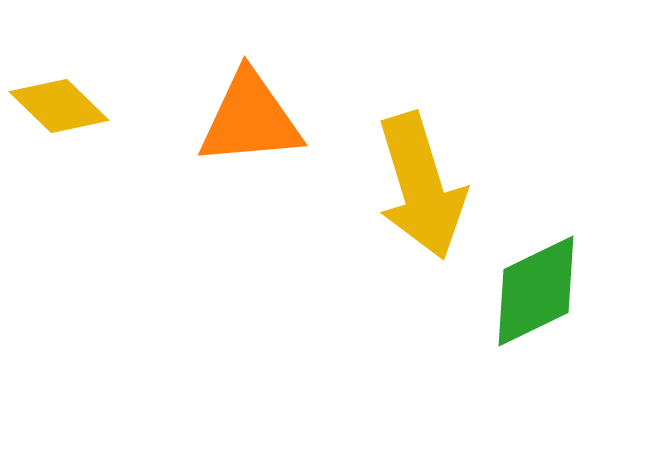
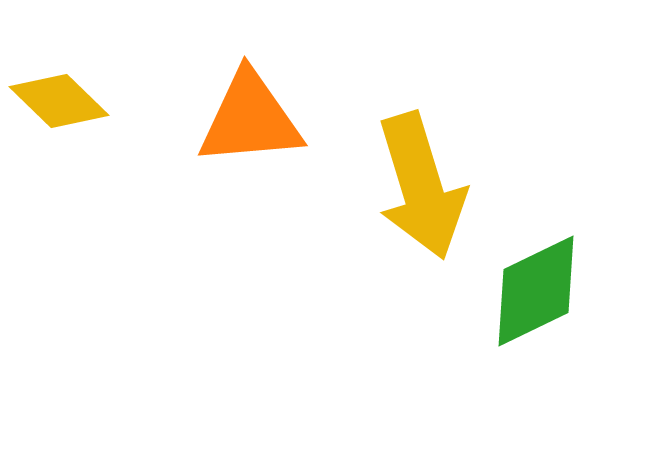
yellow diamond: moved 5 px up
